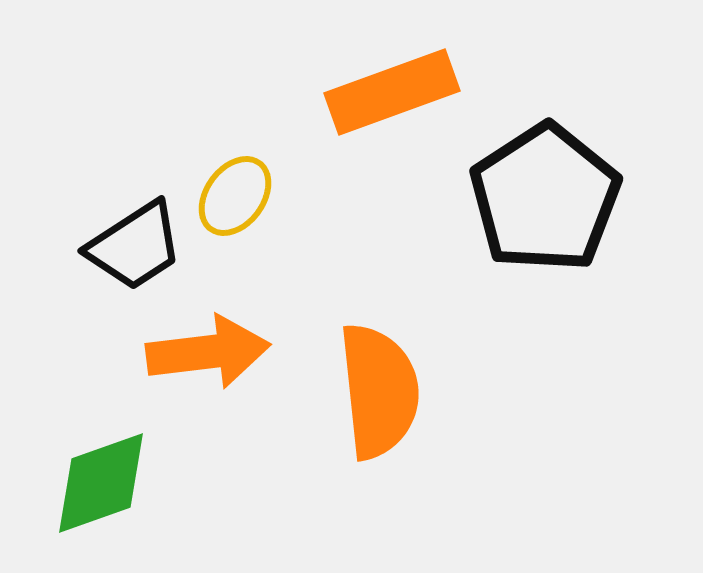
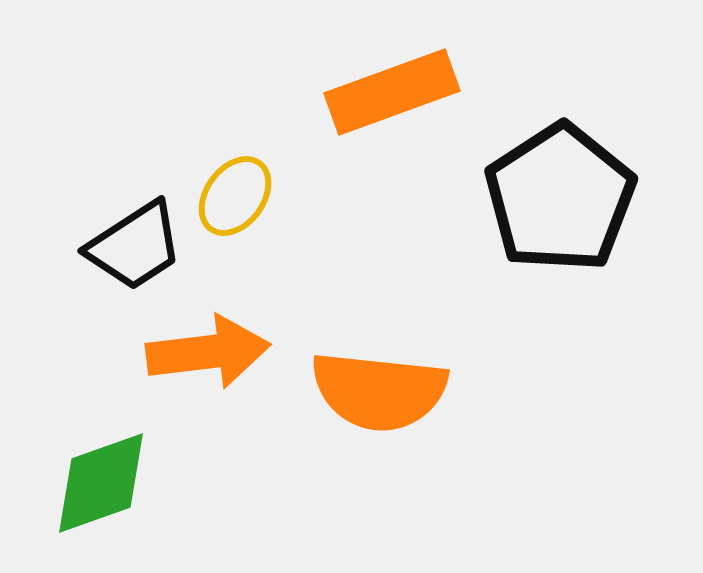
black pentagon: moved 15 px right
orange semicircle: rotated 102 degrees clockwise
